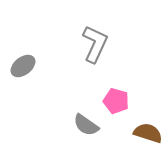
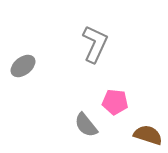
pink pentagon: moved 1 px left, 1 px down; rotated 10 degrees counterclockwise
gray semicircle: rotated 16 degrees clockwise
brown semicircle: moved 2 px down
